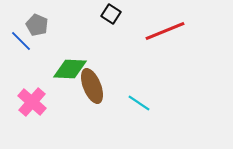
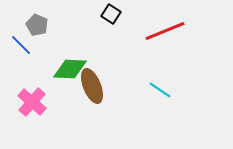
blue line: moved 4 px down
cyan line: moved 21 px right, 13 px up
